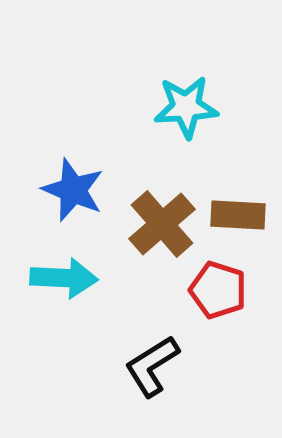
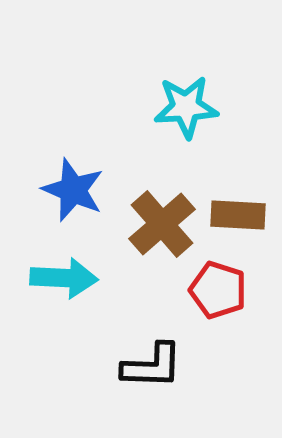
black L-shape: rotated 146 degrees counterclockwise
